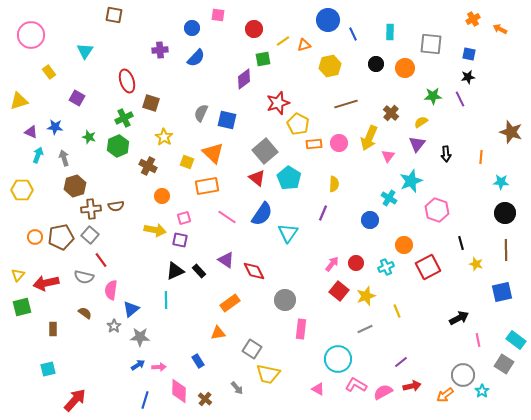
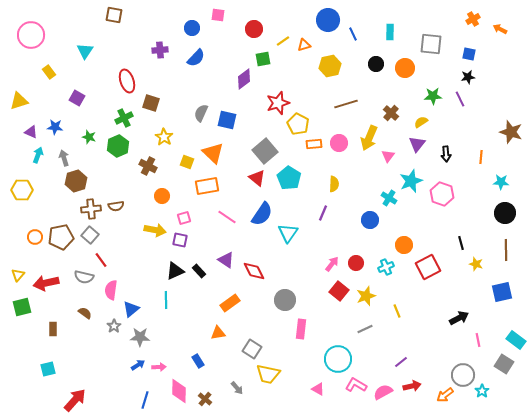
brown hexagon at (75, 186): moved 1 px right, 5 px up
pink hexagon at (437, 210): moved 5 px right, 16 px up
